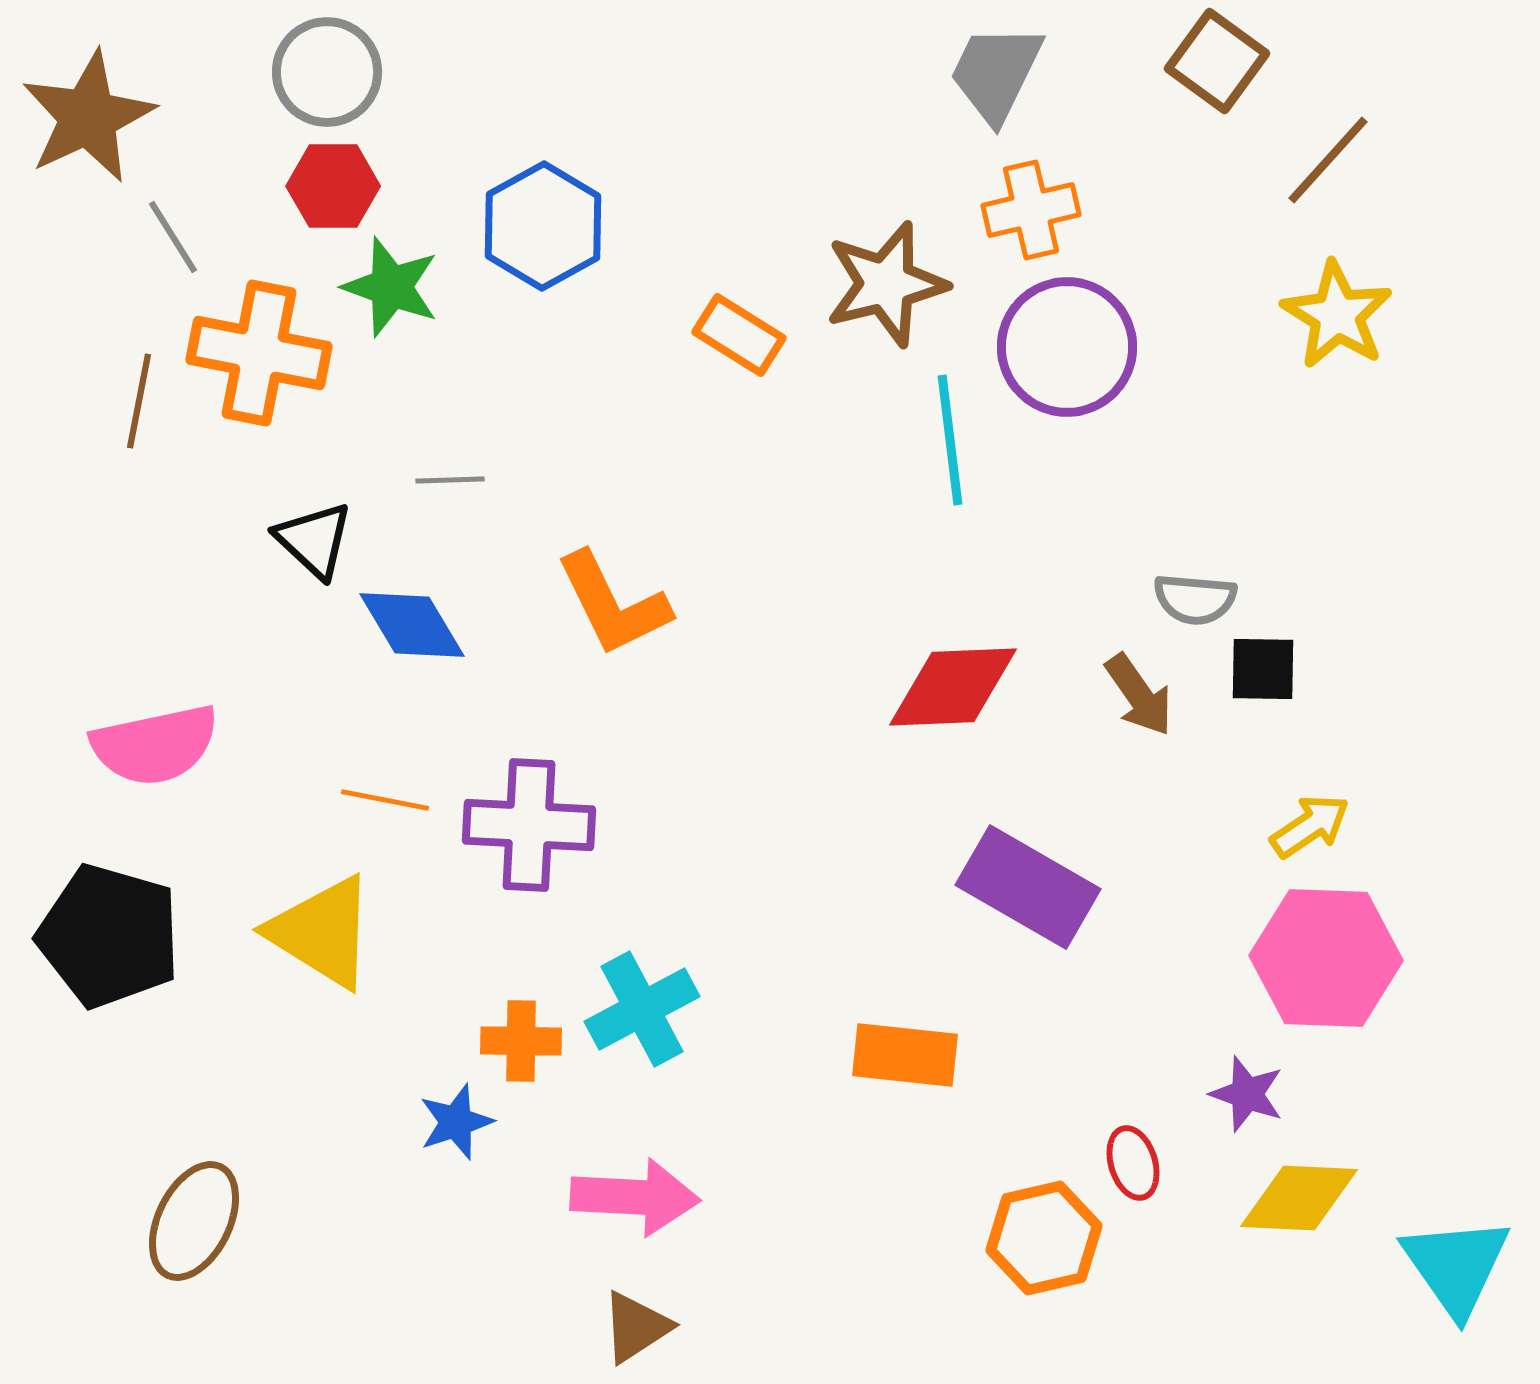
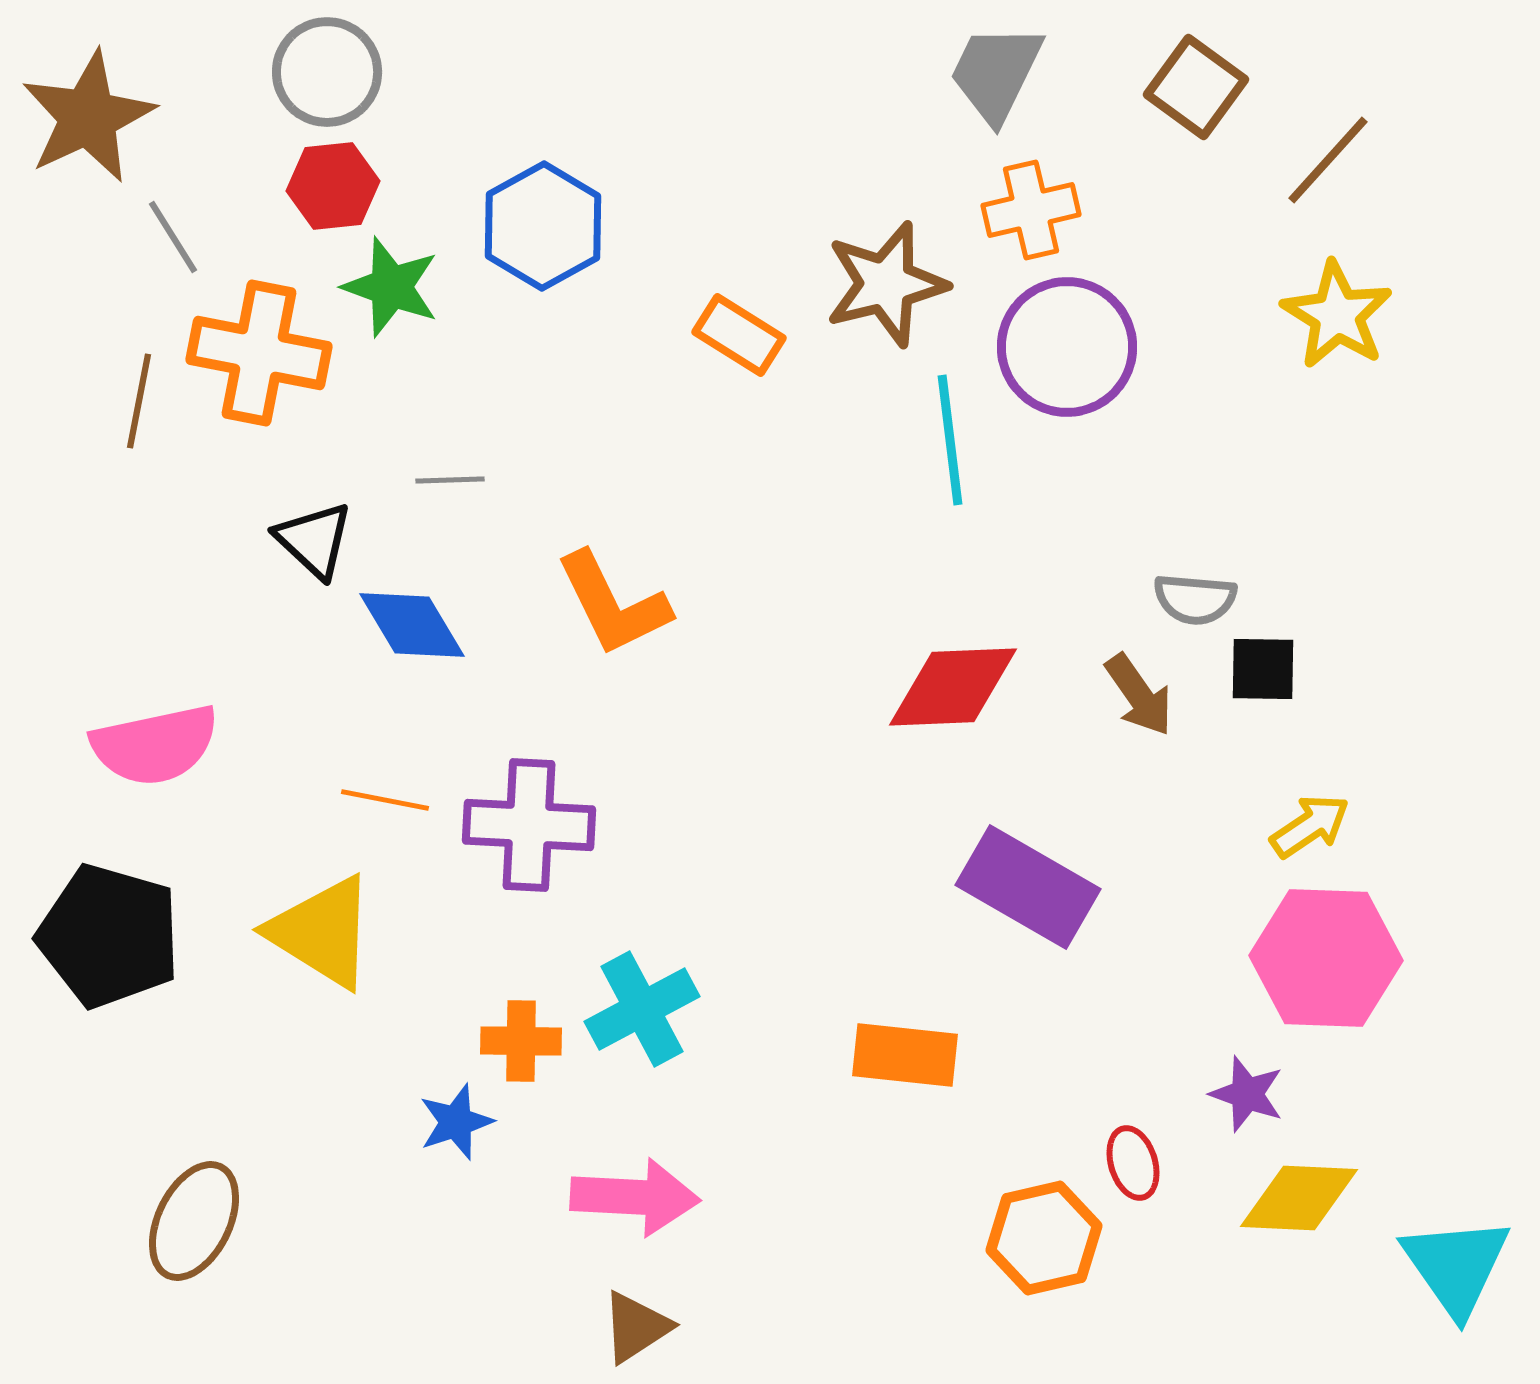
brown square at (1217, 61): moved 21 px left, 26 px down
red hexagon at (333, 186): rotated 6 degrees counterclockwise
